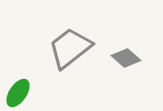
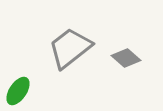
green ellipse: moved 2 px up
